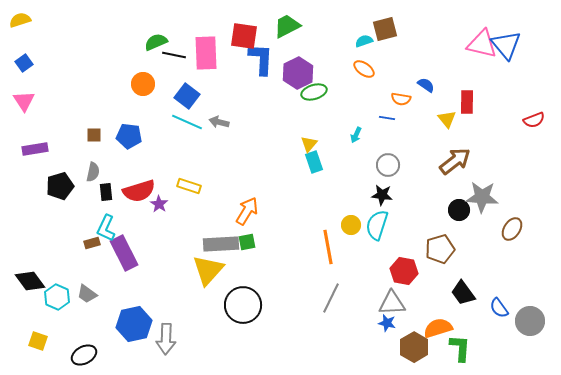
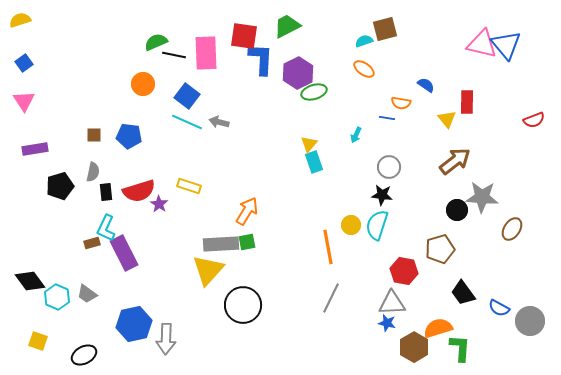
orange semicircle at (401, 99): moved 4 px down
gray circle at (388, 165): moved 1 px right, 2 px down
black circle at (459, 210): moved 2 px left
blue semicircle at (499, 308): rotated 25 degrees counterclockwise
